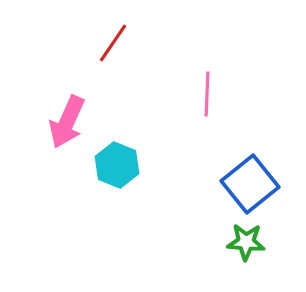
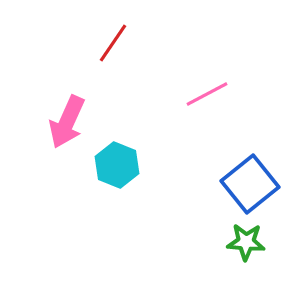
pink line: rotated 60 degrees clockwise
